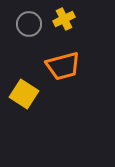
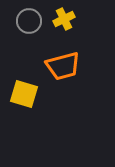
gray circle: moved 3 px up
yellow square: rotated 16 degrees counterclockwise
